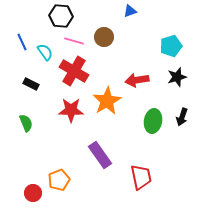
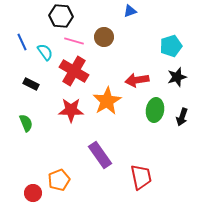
green ellipse: moved 2 px right, 11 px up
